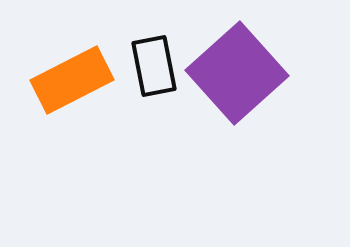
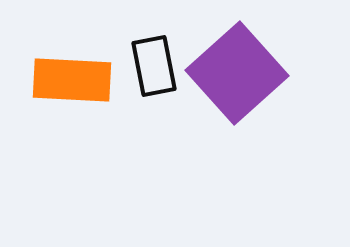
orange rectangle: rotated 30 degrees clockwise
